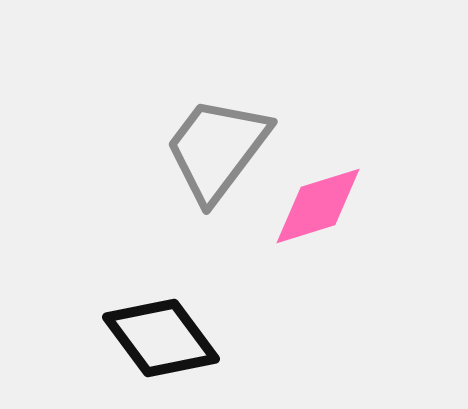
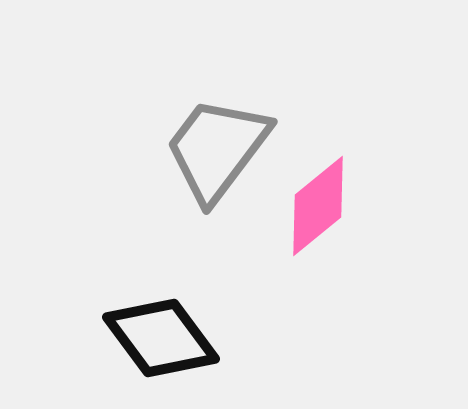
pink diamond: rotated 22 degrees counterclockwise
